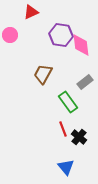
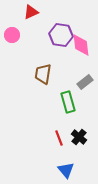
pink circle: moved 2 px right
brown trapezoid: rotated 20 degrees counterclockwise
green rectangle: rotated 20 degrees clockwise
red line: moved 4 px left, 9 px down
blue triangle: moved 3 px down
